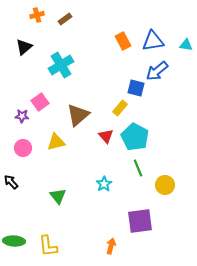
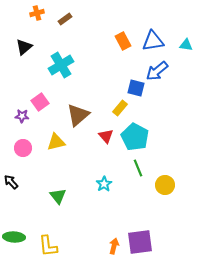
orange cross: moved 2 px up
purple square: moved 21 px down
green ellipse: moved 4 px up
orange arrow: moved 3 px right
